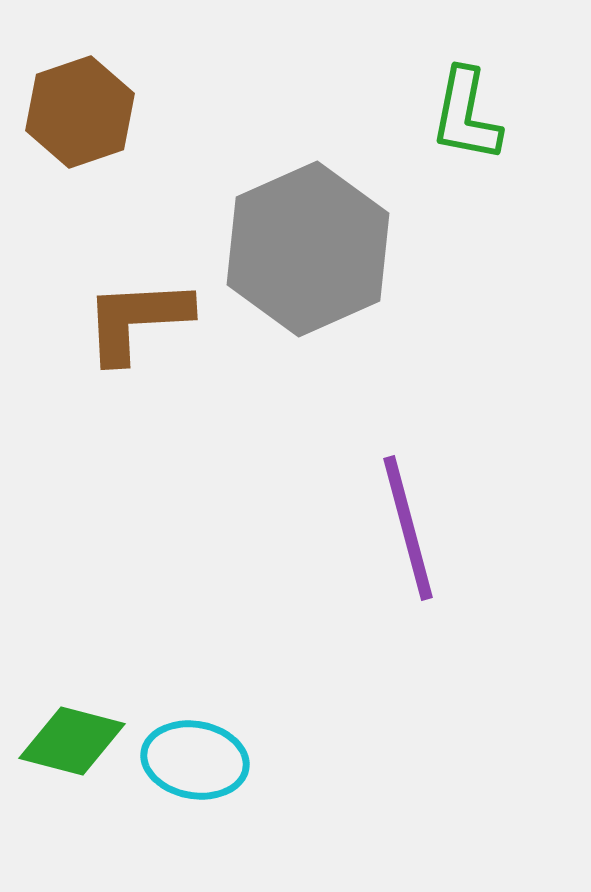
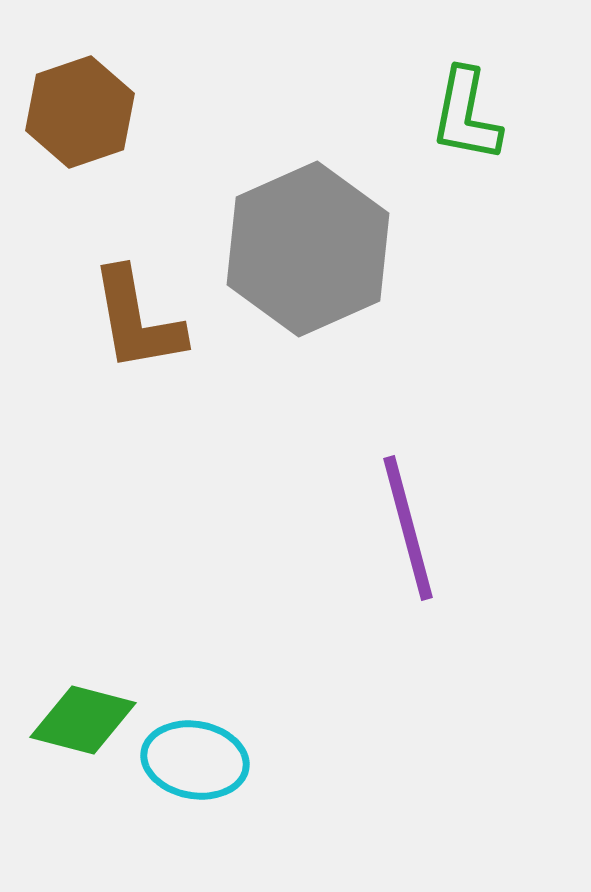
brown L-shape: rotated 97 degrees counterclockwise
green diamond: moved 11 px right, 21 px up
